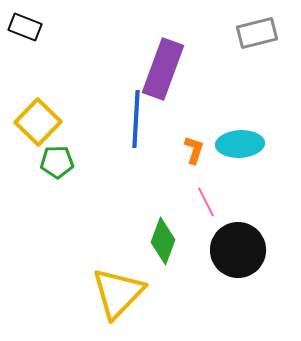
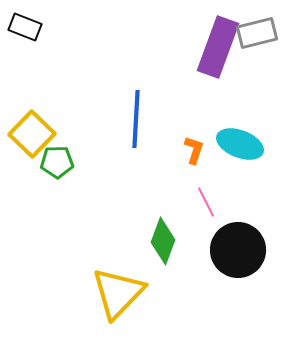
purple rectangle: moved 55 px right, 22 px up
yellow square: moved 6 px left, 12 px down
cyan ellipse: rotated 24 degrees clockwise
